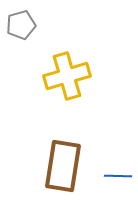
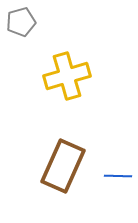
gray pentagon: moved 3 px up
brown rectangle: rotated 15 degrees clockwise
